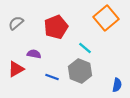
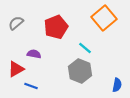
orange square: moved 2 px left
blue line: moved 21 px left, 9 px down
